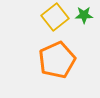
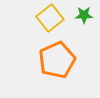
yellow square: moved 5 px left, 1 px down
